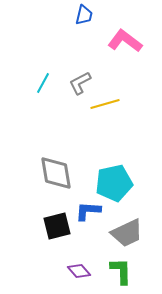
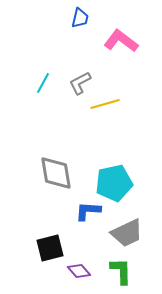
blue trapezoid: moved 4 px left, 3 px down
pink L-shape: moved 4 px left
black square: moved 7 px left, 22 px down
